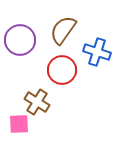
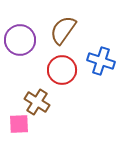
blue cross: moved 4 px right, 9 px down
